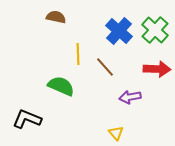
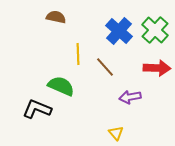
red arrow: moved 1 px up
black L-shape: moved 10 px right, 10 px up
